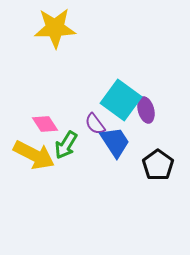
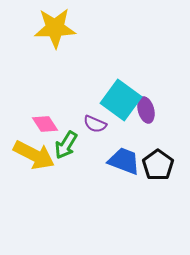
purple semicircle: rotated 30 degrees counterclockwise
blue trapezoid: moved 9 px right, 19 px down; rotated 36 degrees counterclockwise
